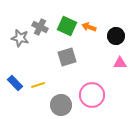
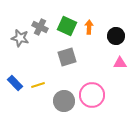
orange arrow: rotated 72 degrees clockwise
gray circle: moved 3 px right, 4 px up
